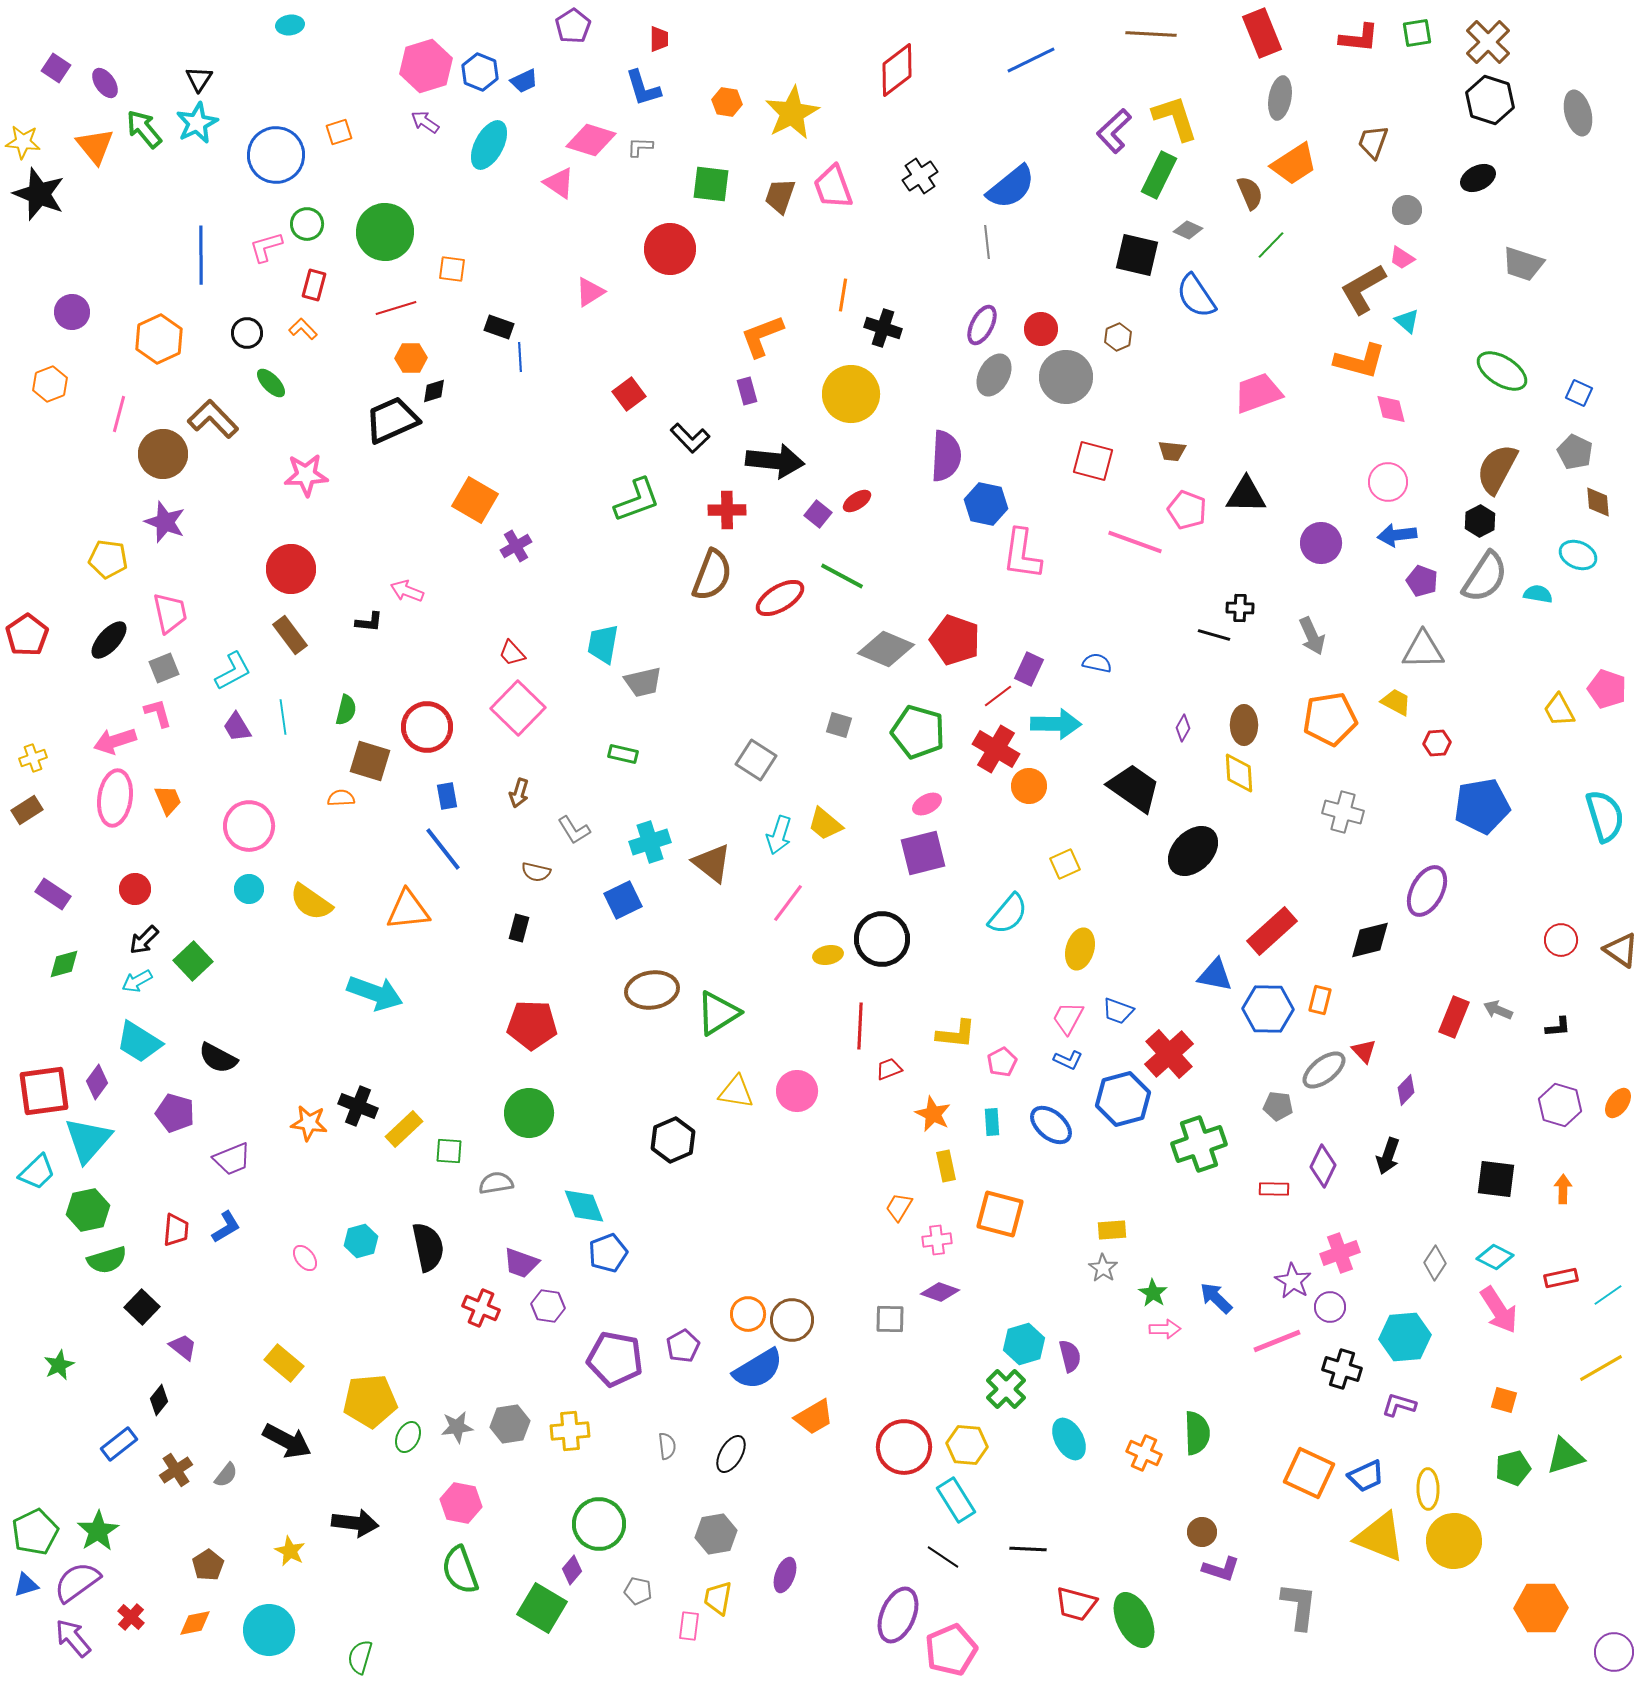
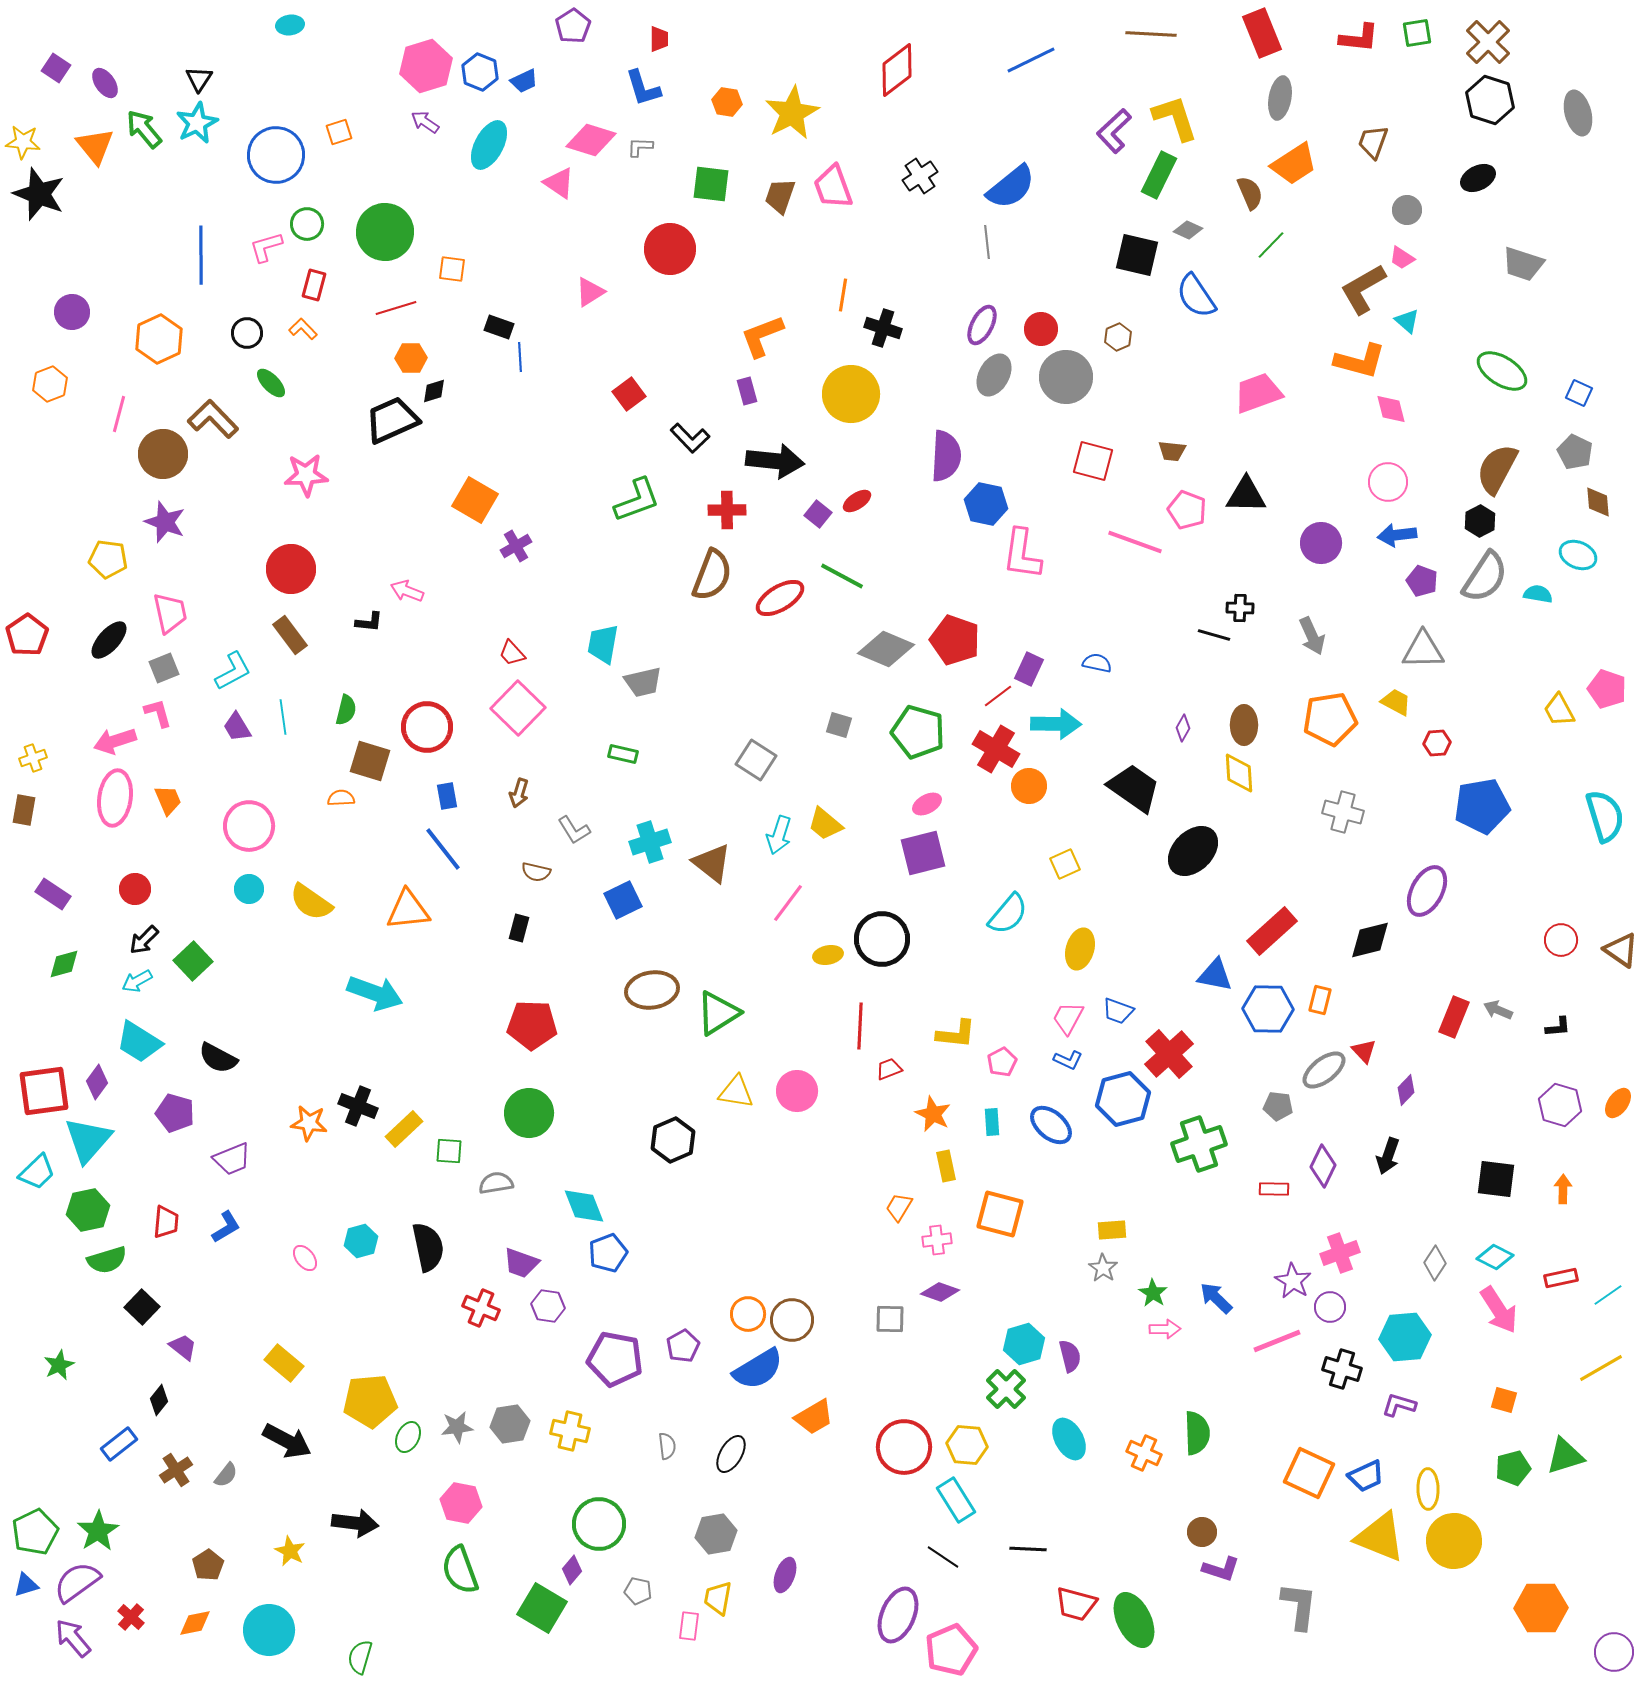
brown rectangle at (27, 810): moved 3 px left; rotated 48 degrees counterclockwise
red trapezoid at (176, 1230): moved 10 px left, 8 px up
yellow cross at (570, 1431): rotated 18 degrees clockwise
